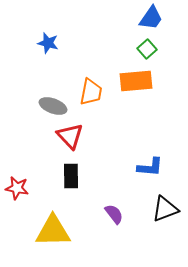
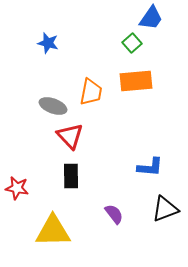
green square: moved 15 px left, 6 px up
